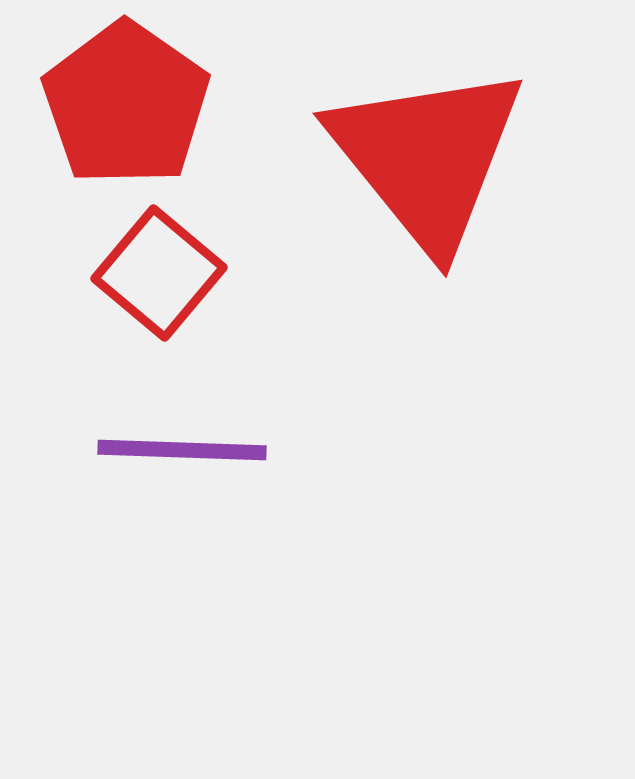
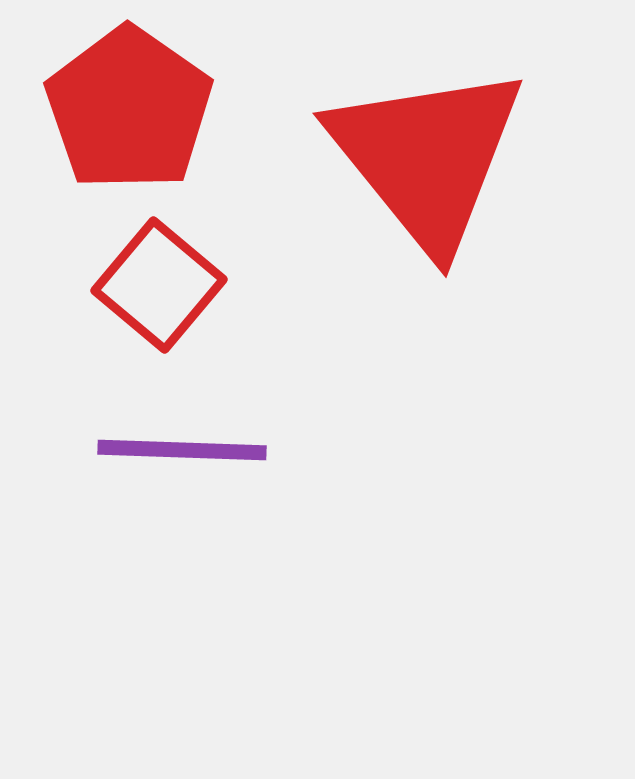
red pentagon: moved 3 px right, 5 px down
red square: moved 12 px down
